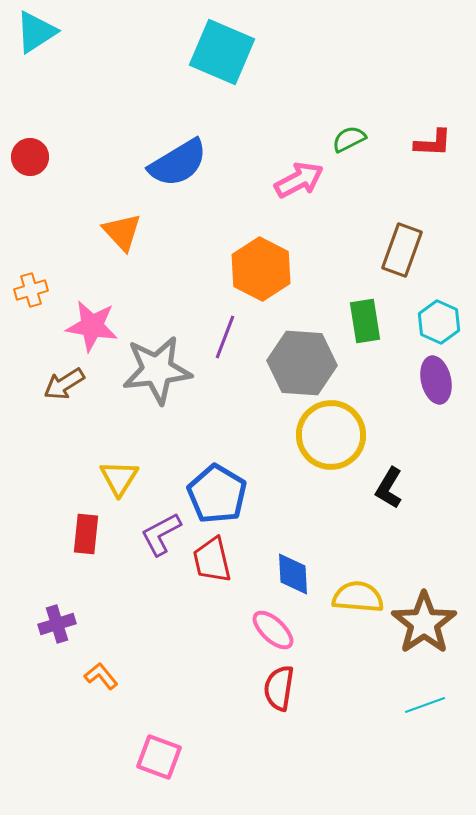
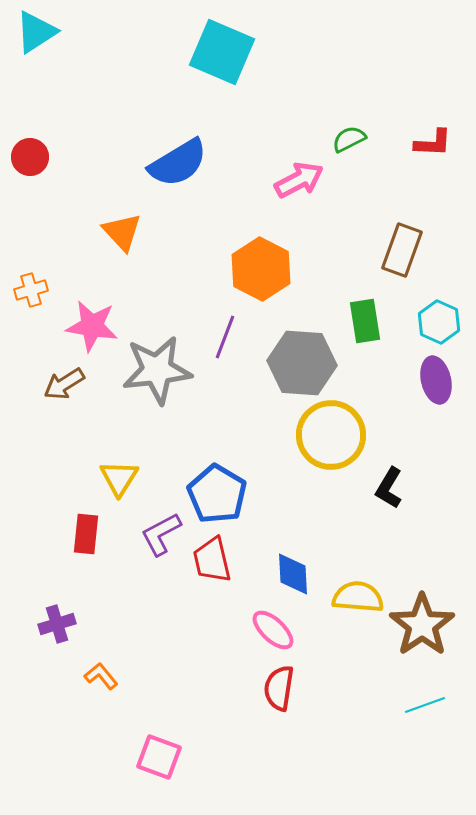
brown star: moved 2 px left, 2 px down
